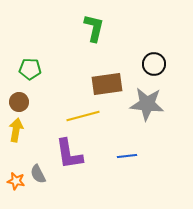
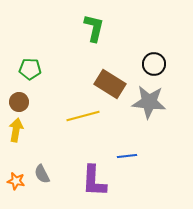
brown rectangle: moved 3 px right; rotated 40 degrees clockwise
gray star: moved 2 px right, 2 px up
purple L-shape: moved 25 px right, 27 px down; rotated 12 degrees clockwise
gray semicircle: moved 4 px right
